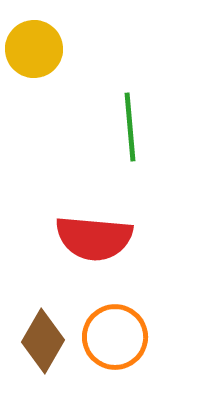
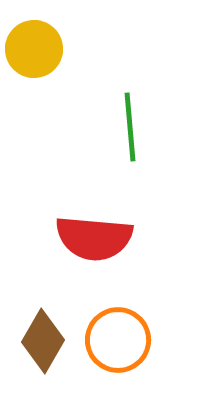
orange circle: moved 3 px right, 3 px down
